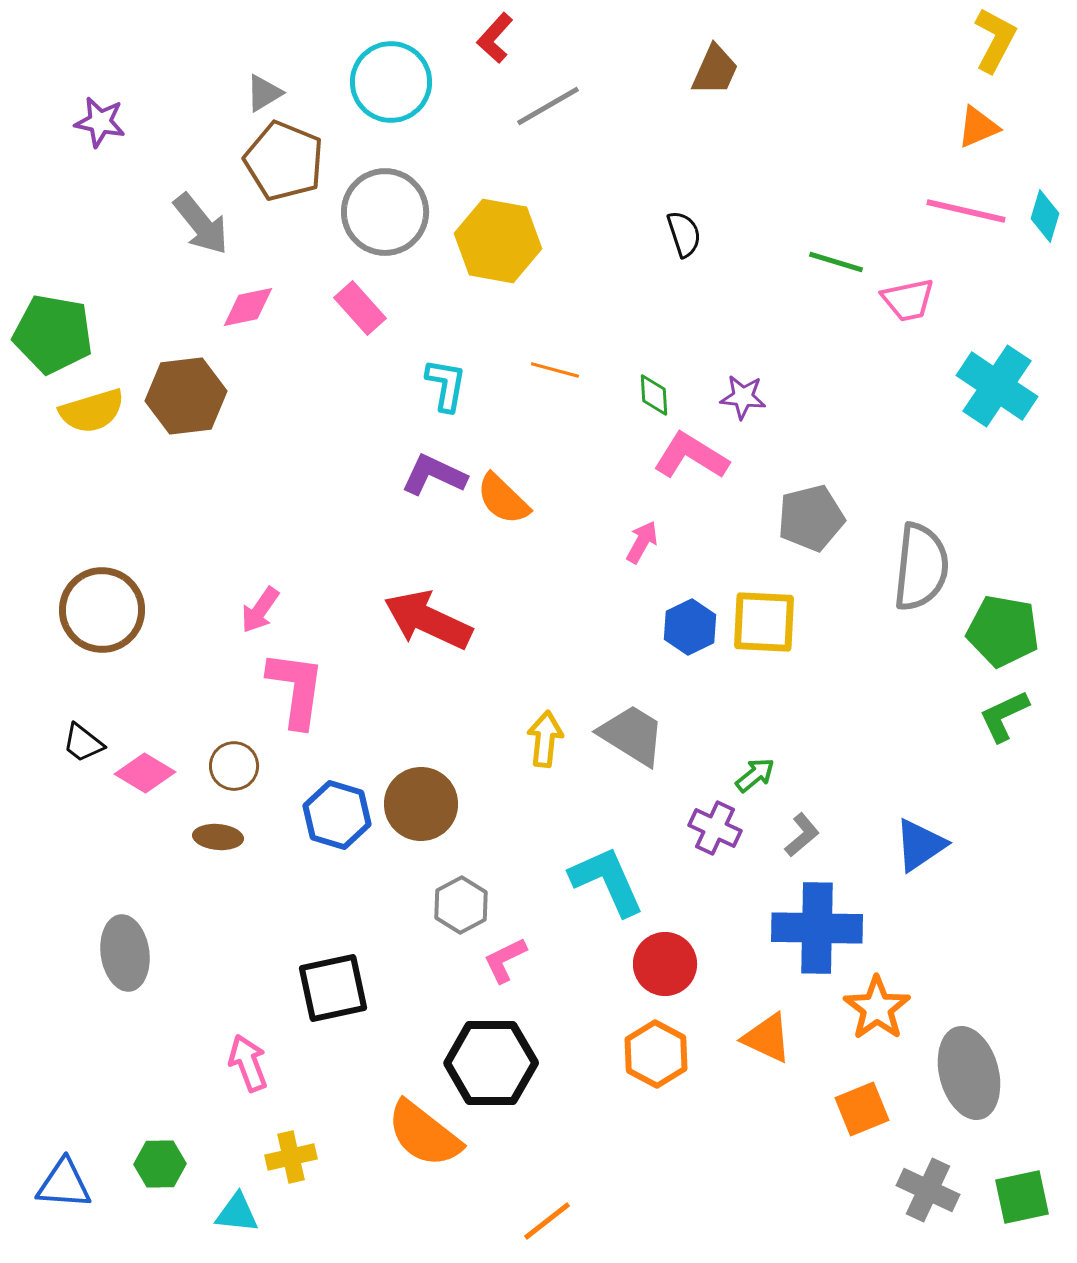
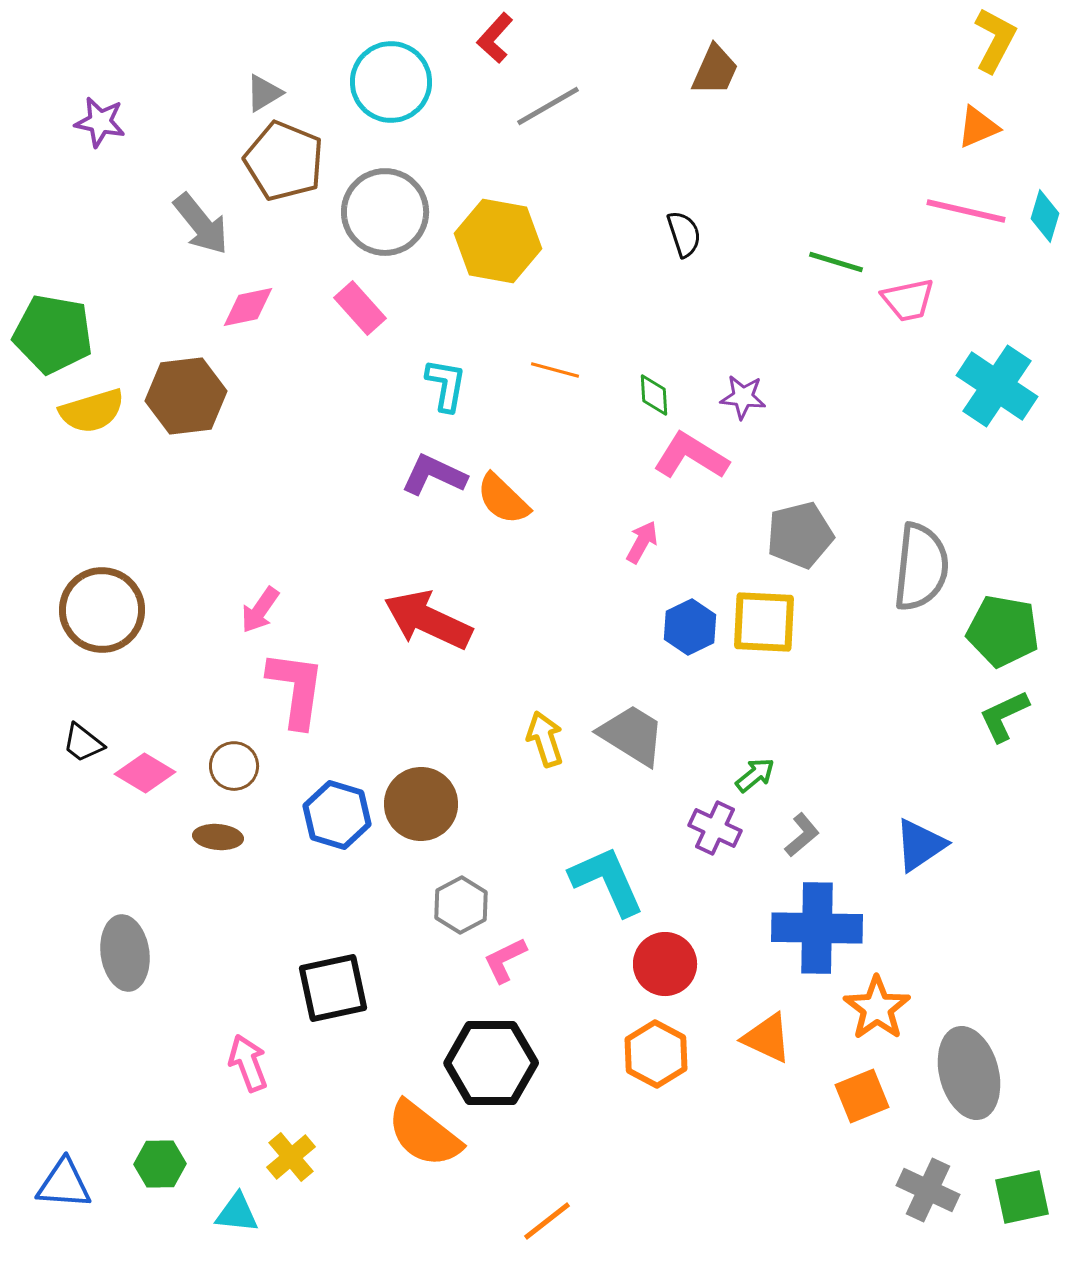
gray pentagon at (811, 518): moved 11 px left, 17 px down
yellow arrow at (545, 739): rotated 24 degrees counterclockwise
orange square at (862, 1109): moved 13 px up
yellow cross at (291, 1157): rotated 27 degrees counterclockwise
